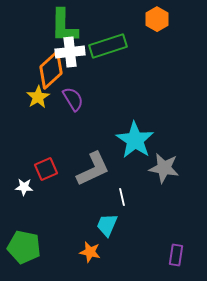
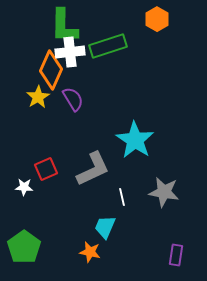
orange diamond: rotated 24 degrees counterclockwise
gray star: moved 24 px down
cyan trapezoid: moved 2 px left, 2 px down
green pentagon: rotated 24 degrees clockwise
